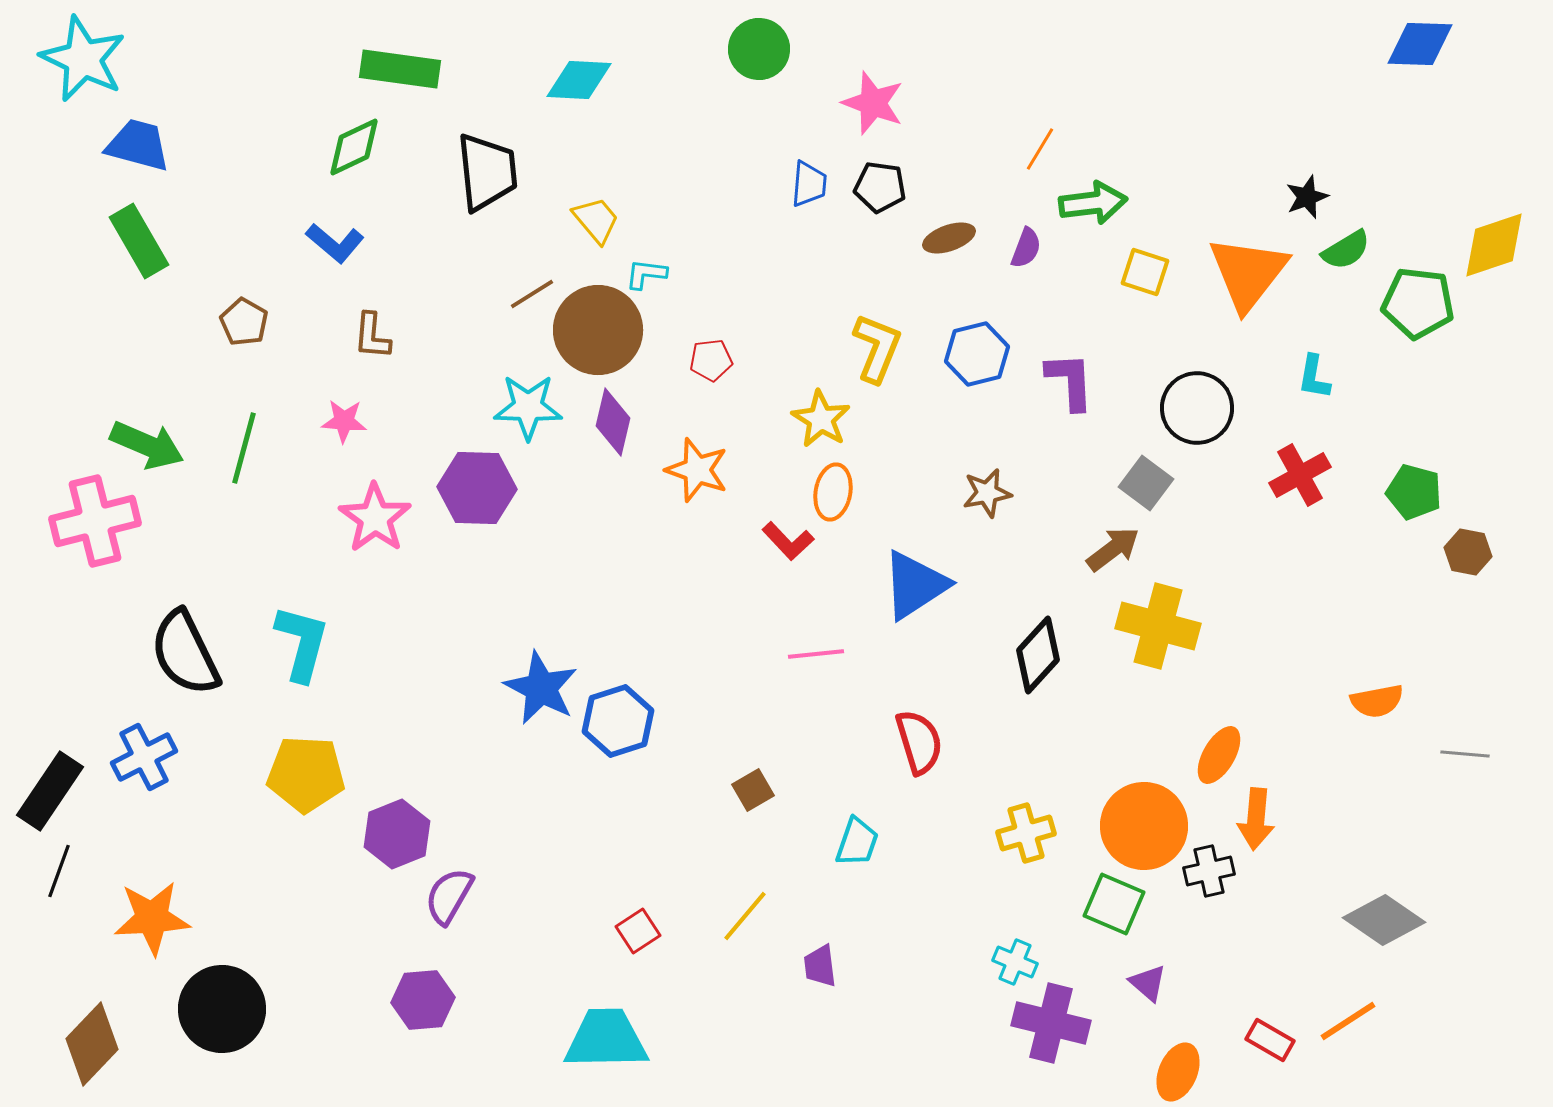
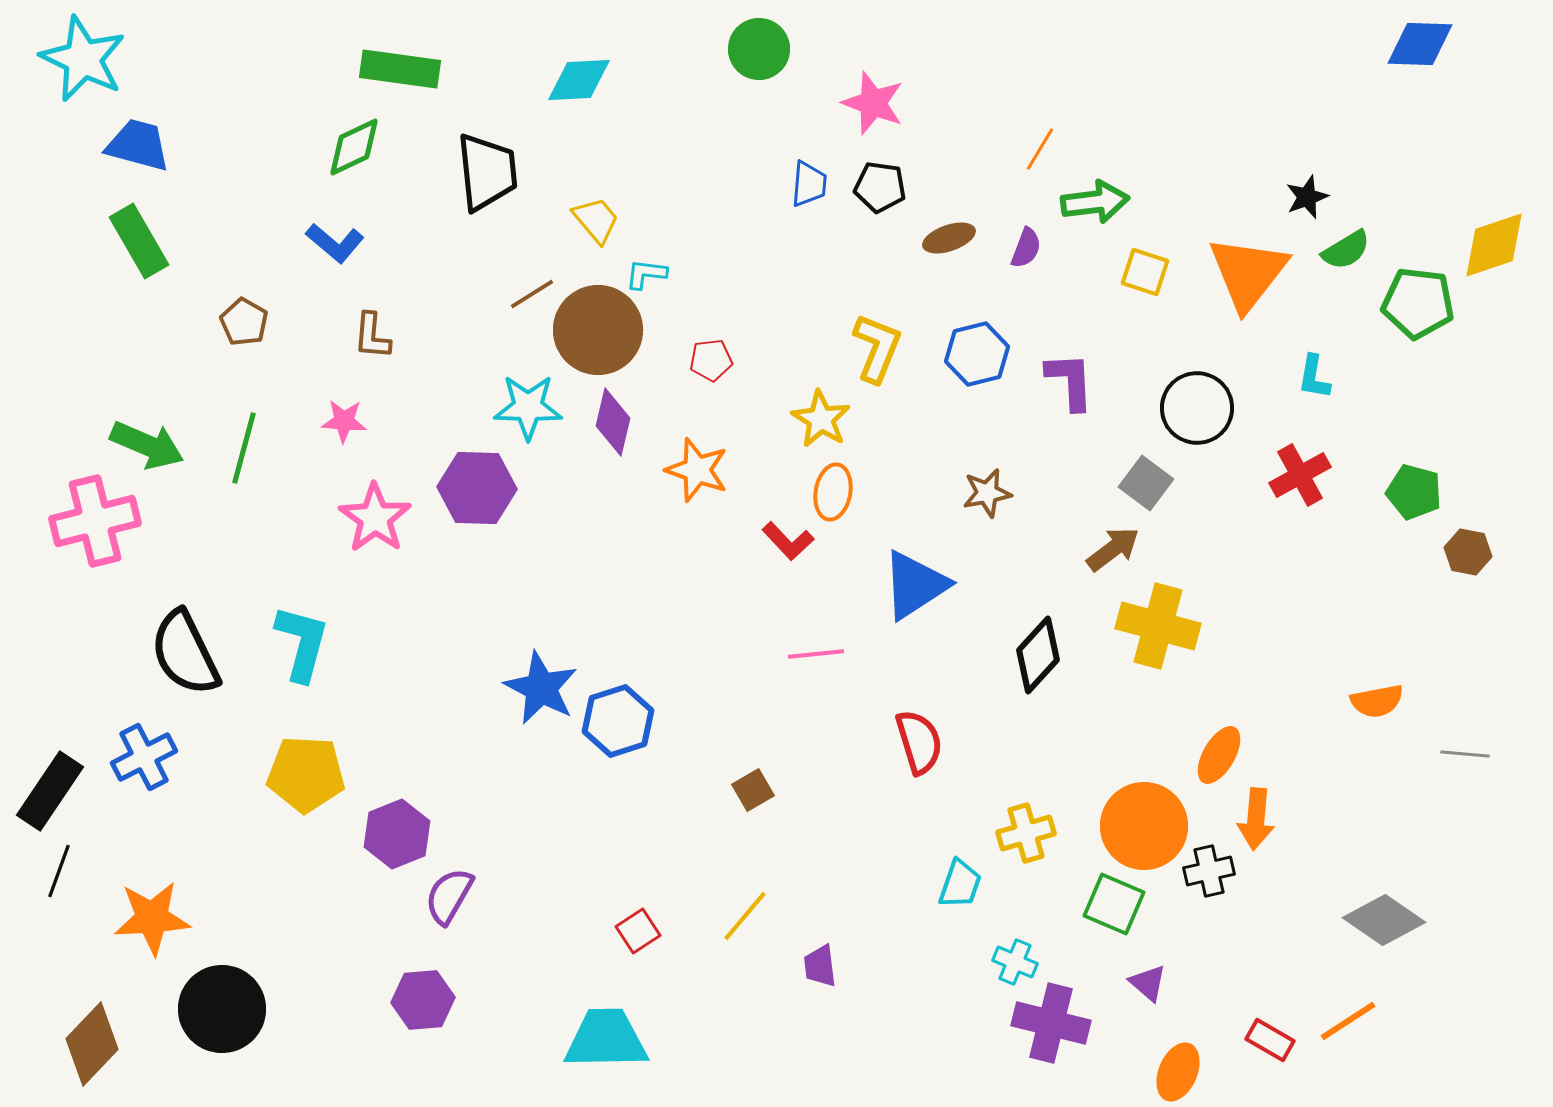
cyan diamond at (579, 80): rotated 6 degrees counterclockwise
green arrow at (1093, 203): moved 2 px right, 1 px up
cyan trapezoid at (857, 842): moved 103 px right, 42 px down
